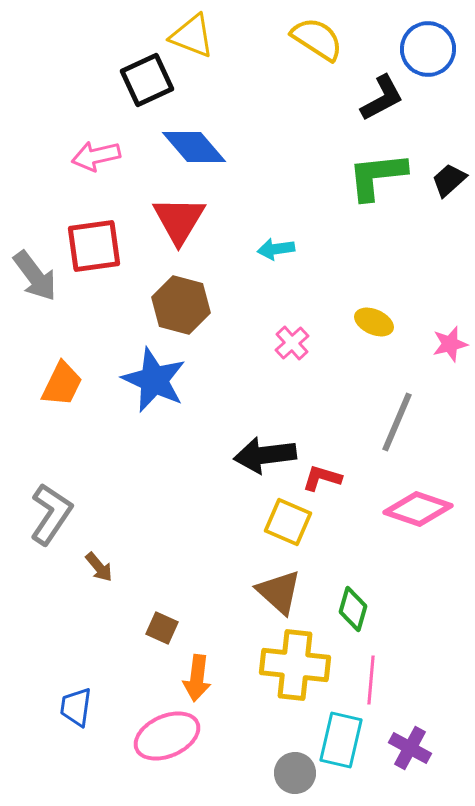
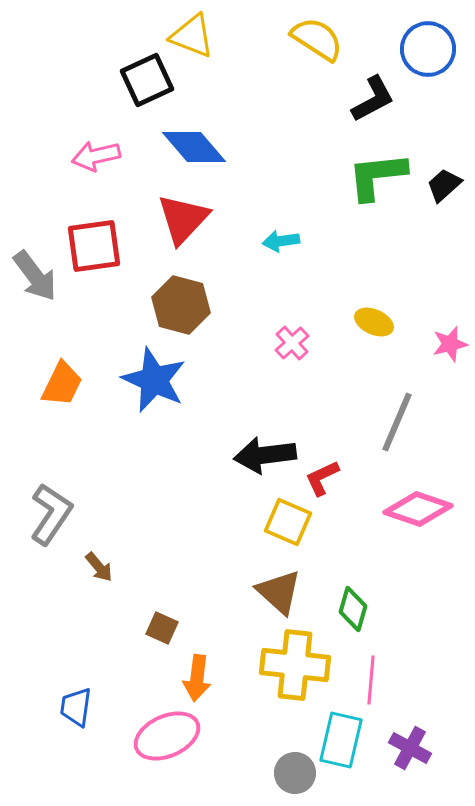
black L-shape: moved 9 px left, 1 px down
black trapezoid: moved 5 px left, 5 px down
red triangle: moved 4 px right, 1 px up; rotated 12 degrees clockwise
cyan arrow: moved 5 px right, 8 px up
red L-shape: rotated 42 degrees counterclockwise
